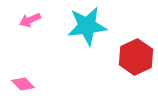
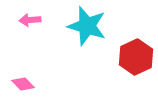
pink arrow: rotated 20 degrees clockwise
cyan star: rotated 24 degrees clockwise
